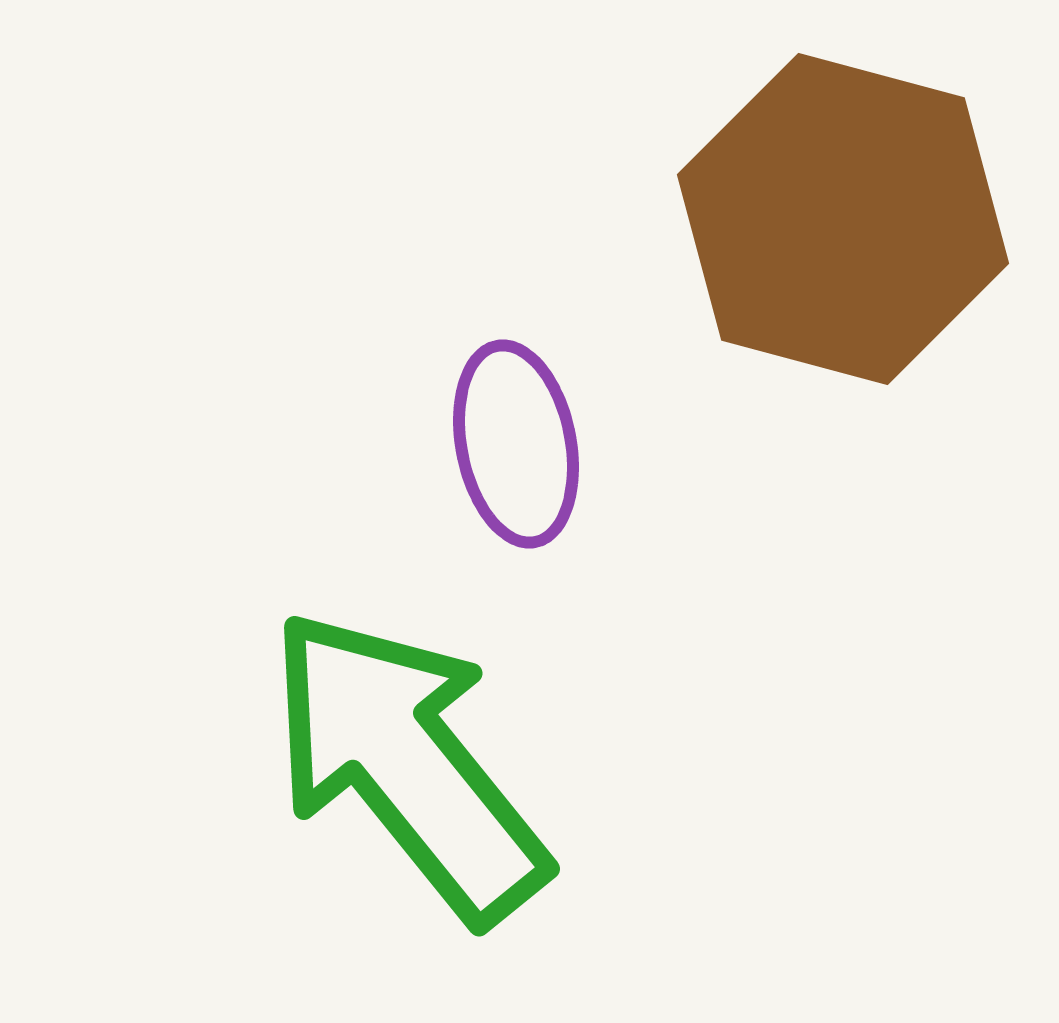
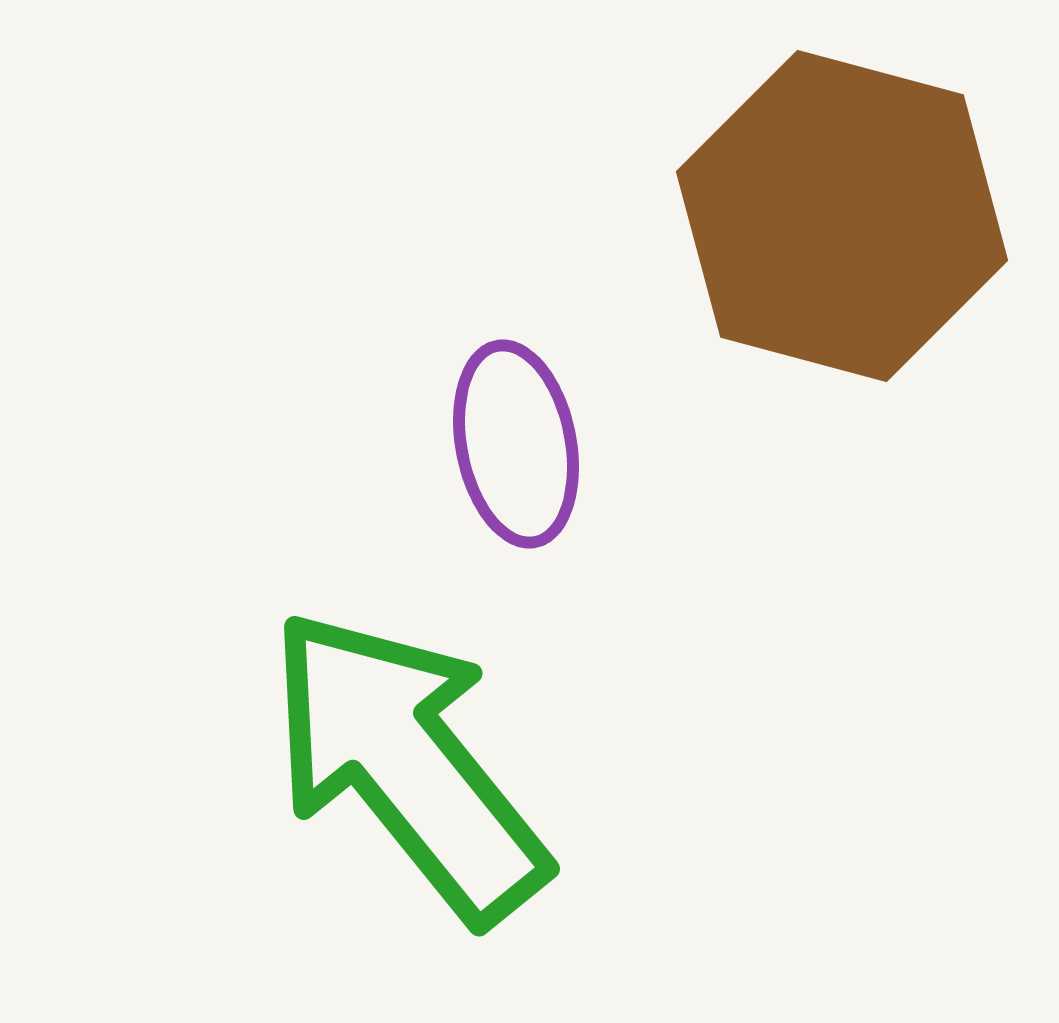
brown hexagon: moved 1 px left, 3 px up
